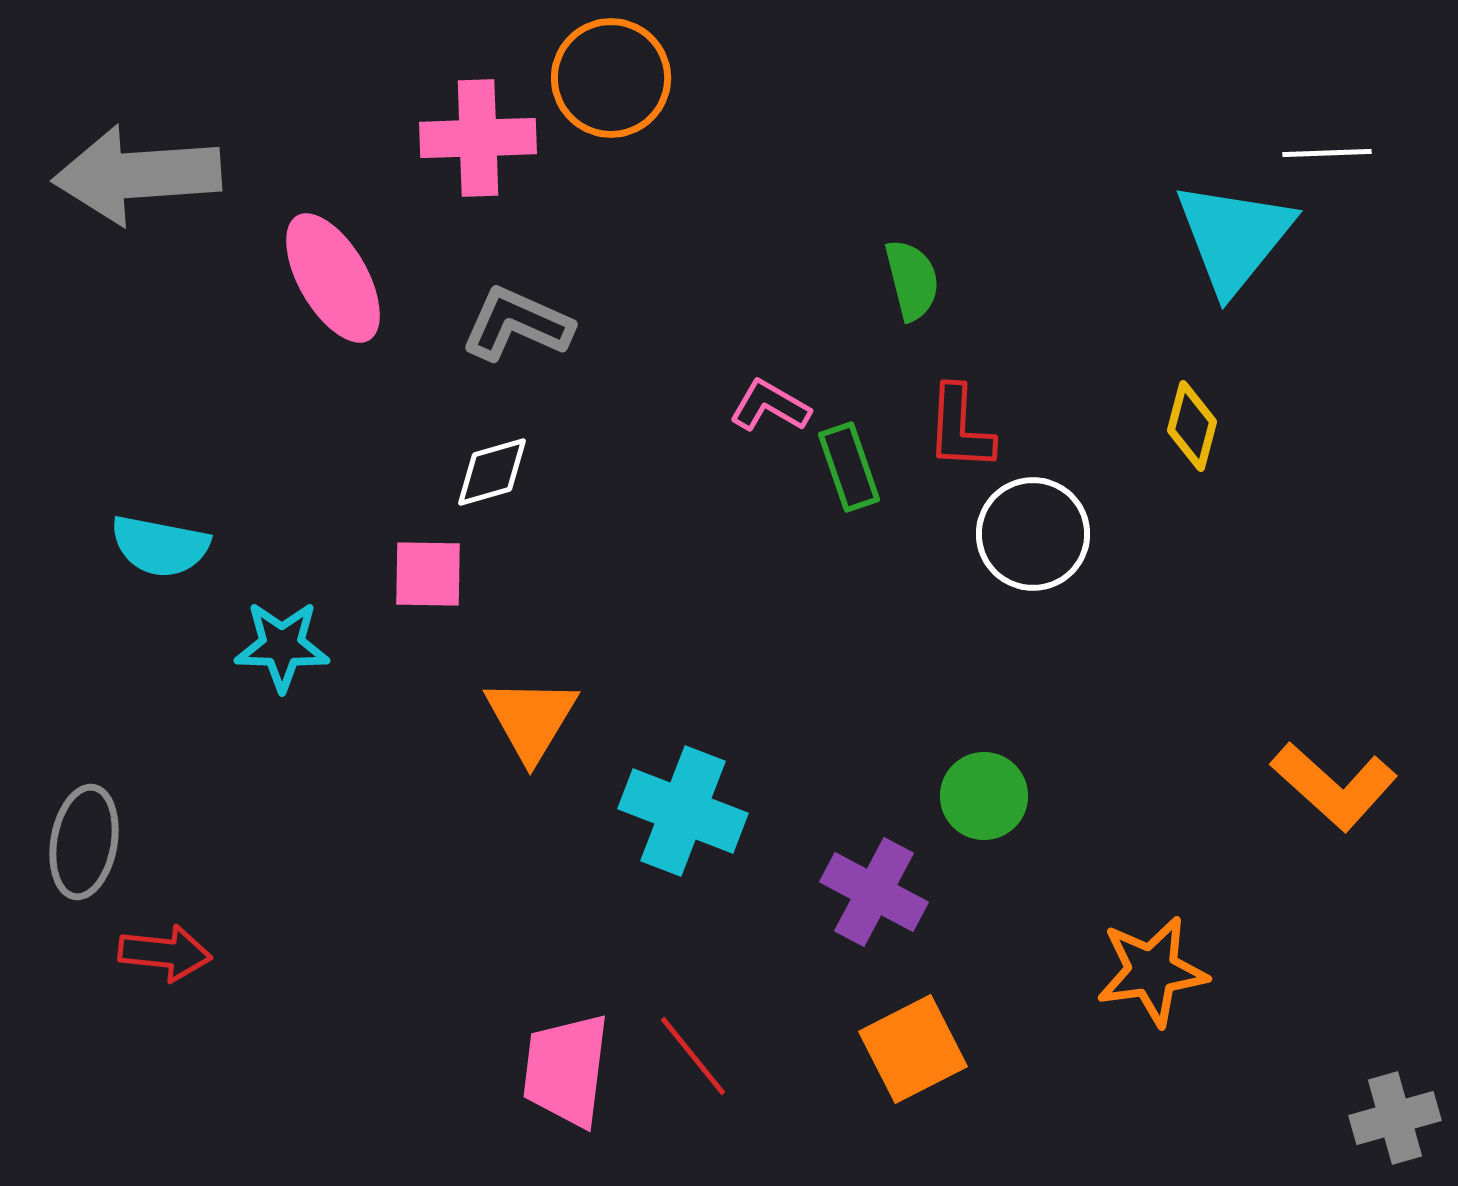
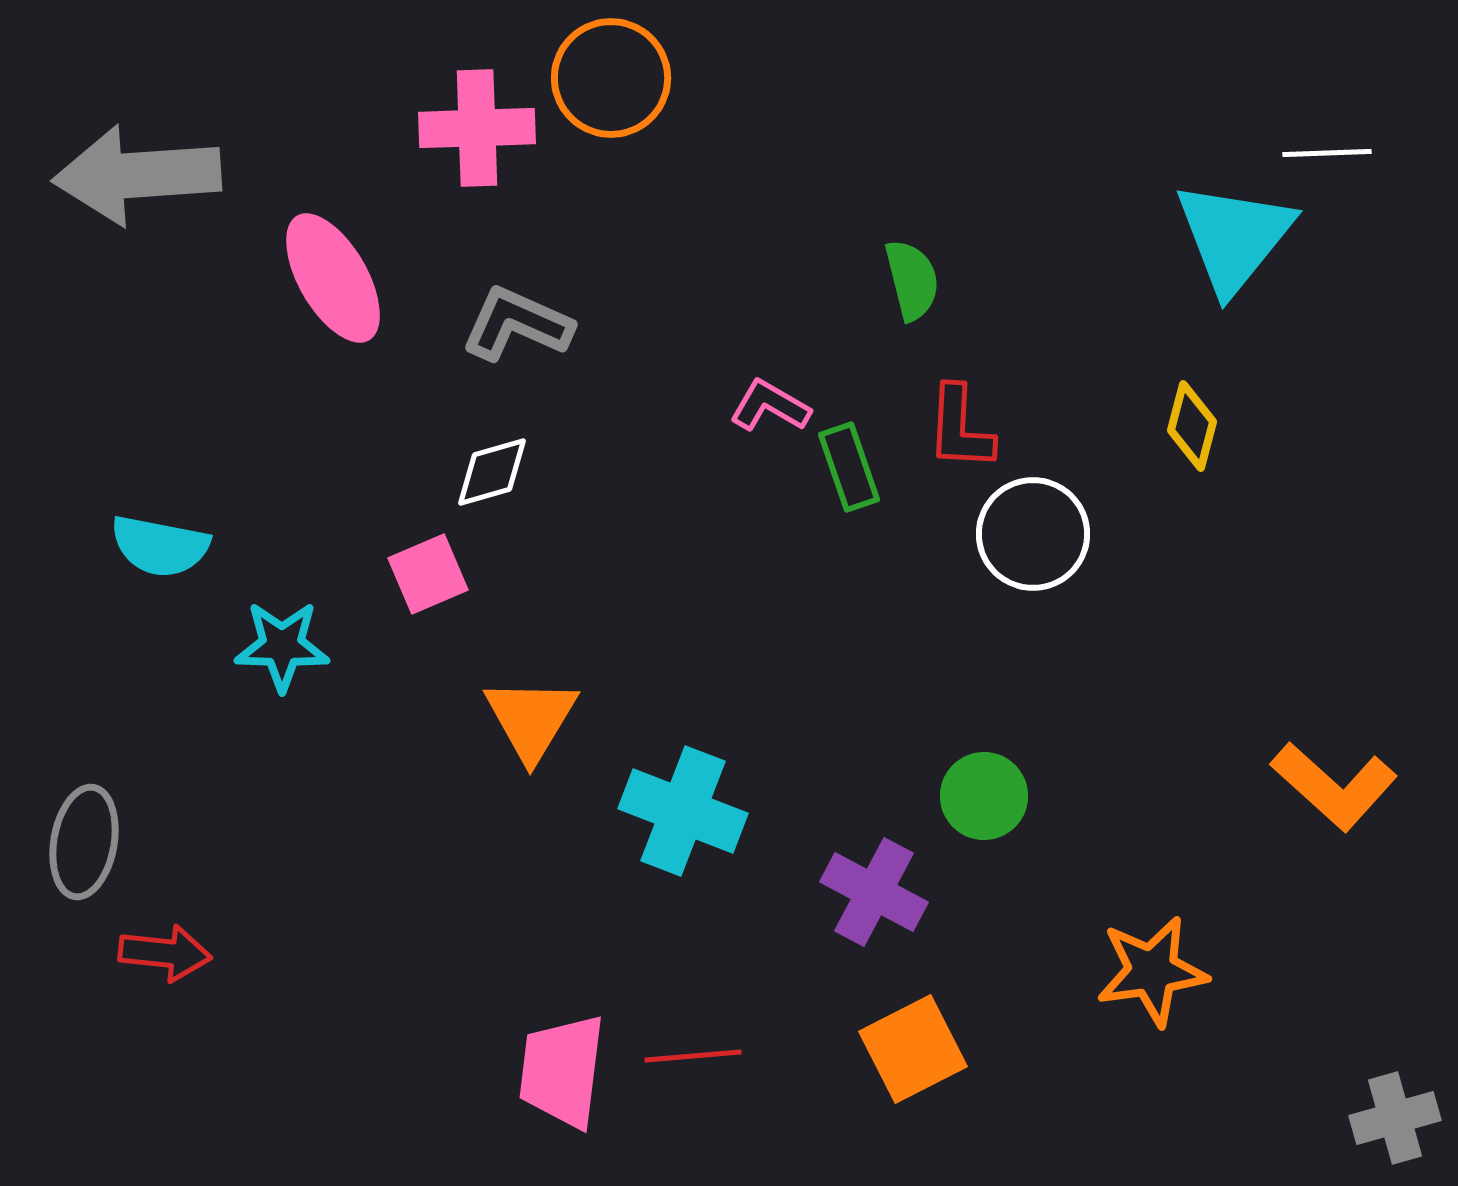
pink cross: moved 1 px left, 10 px up
pink square: rotated 24 degrees counterclockwise
red line: rotated 56 degrees counterclockwise
pink trapezoid: moved 4 px left, 1 px down
